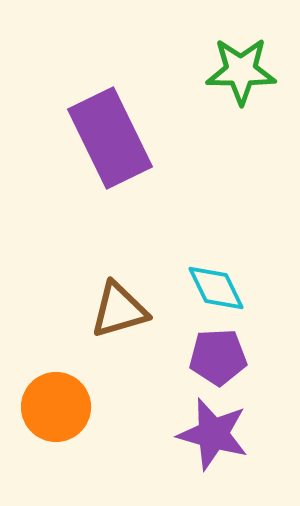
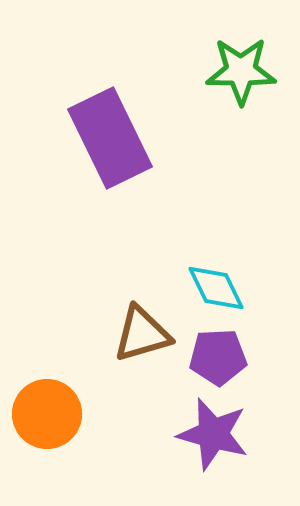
brown triangle: moved 23 px right, 24 px down
orange circle: moved 9 px left, 7 px down
